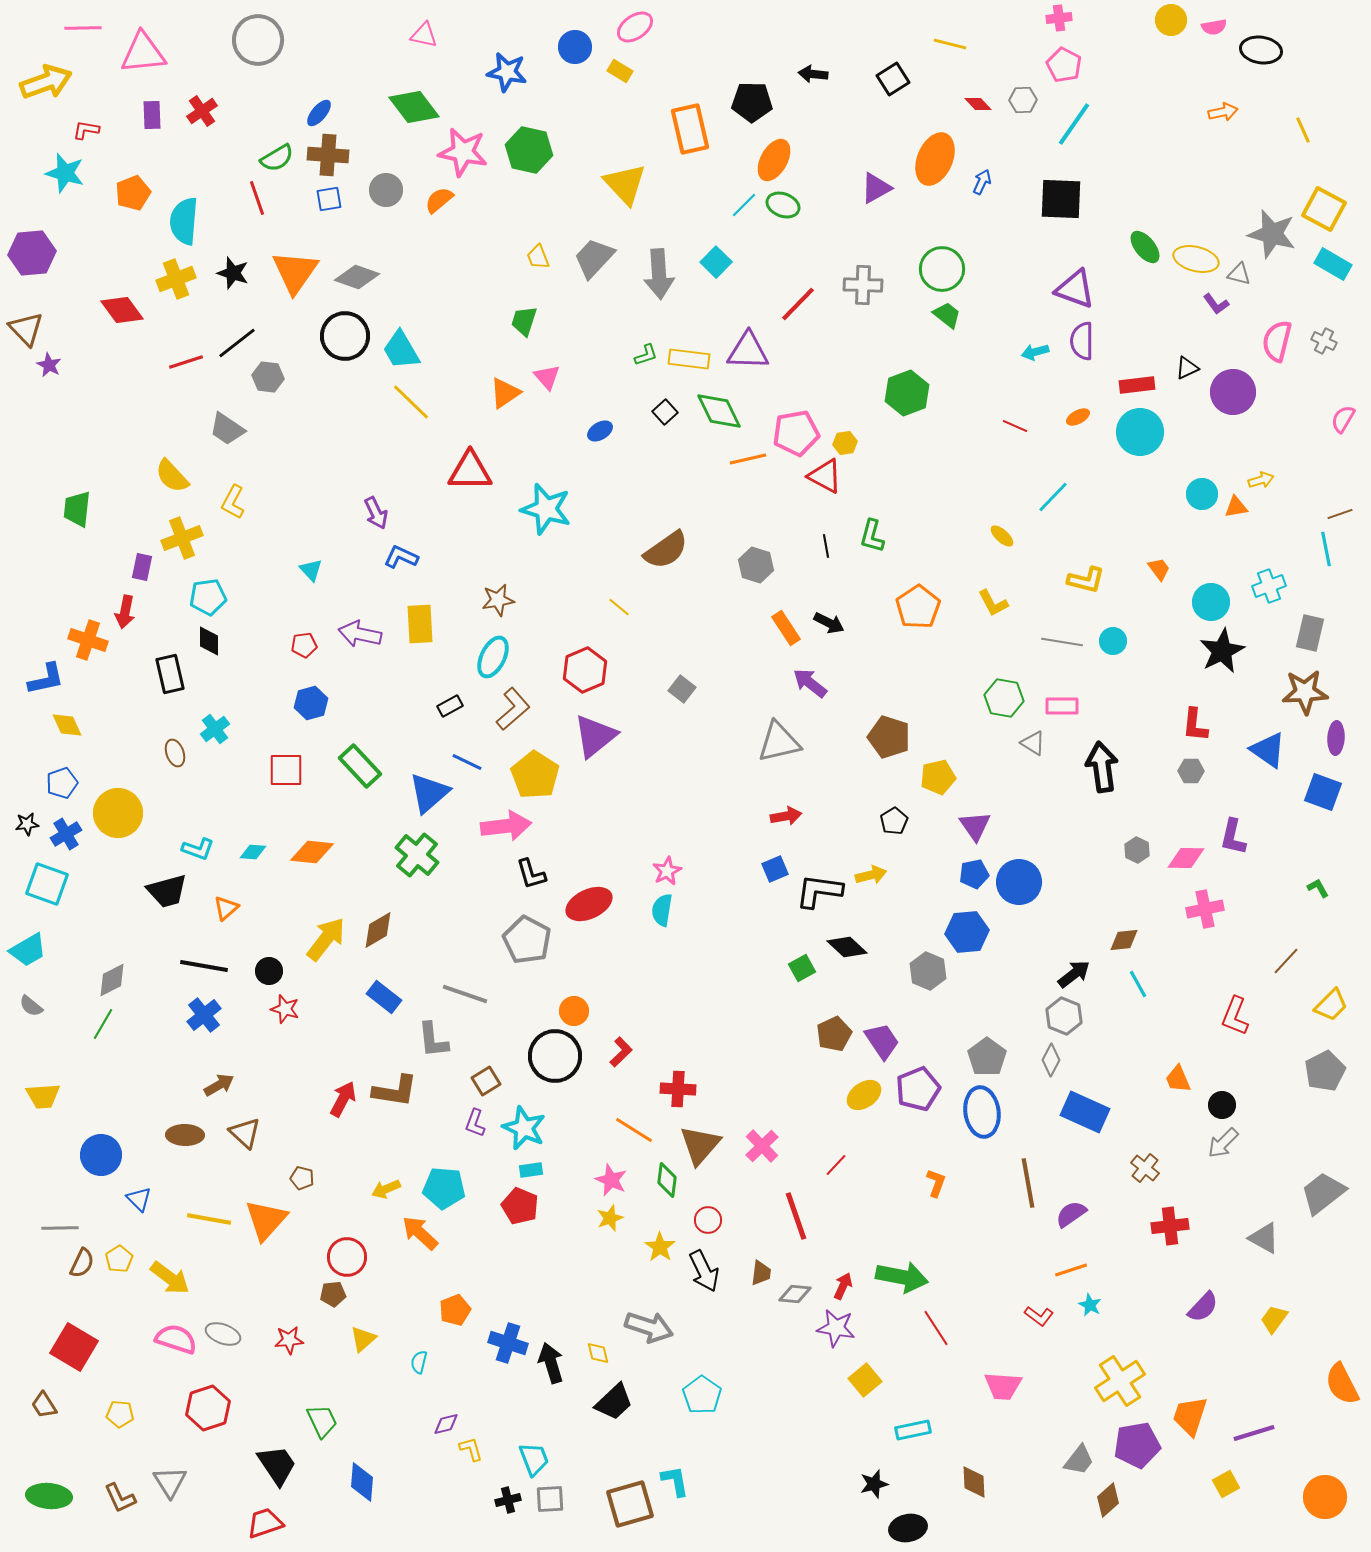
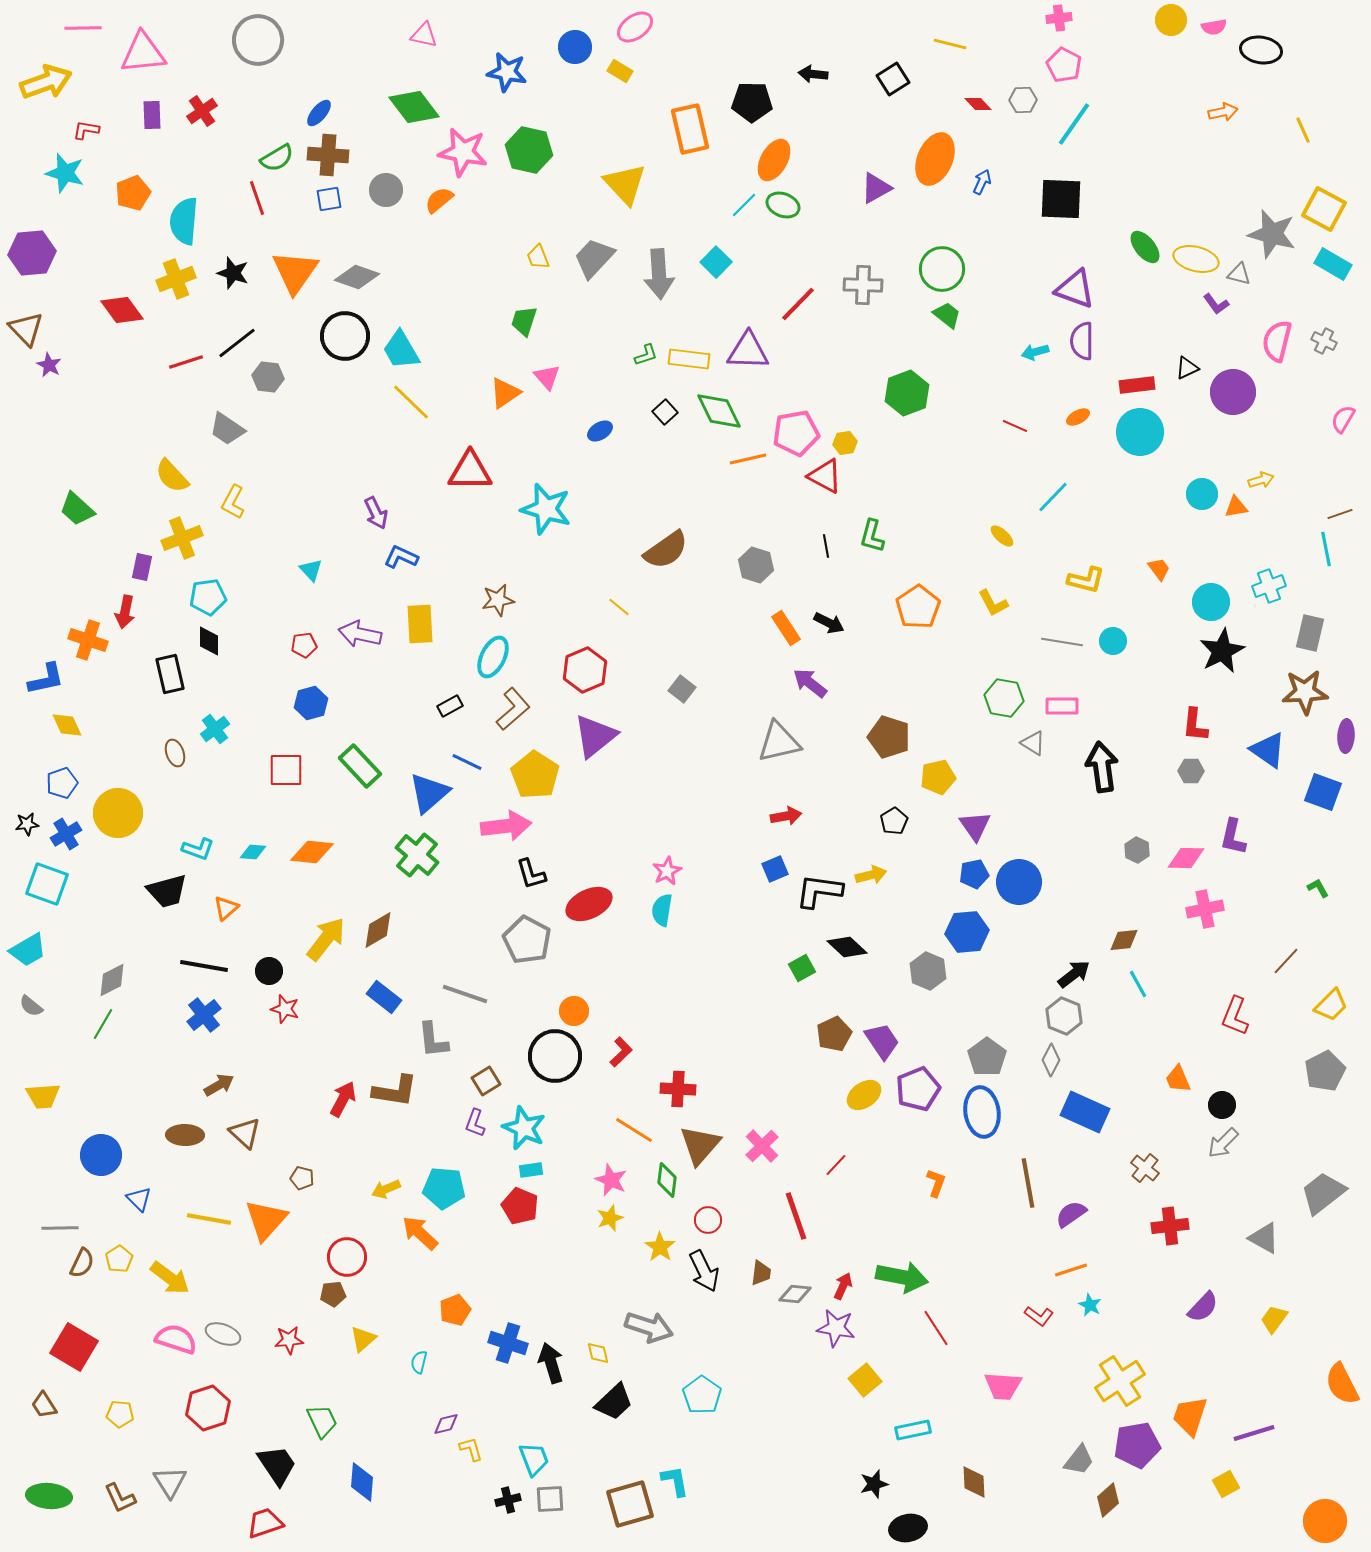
green trapezoid at (77, 509): rotated 54 degrees counterclockwise
purple ellipse at (1336, 738): moved 10 px right, 2 px up
orange circle at (1325, 1497): moved 24 px down
